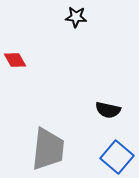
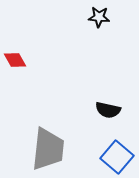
black star: moved 23 px right
